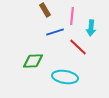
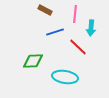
brown rectangle: rotated 32 degrees counterclockwise
pink line: moved 3 px right, 2 px up
